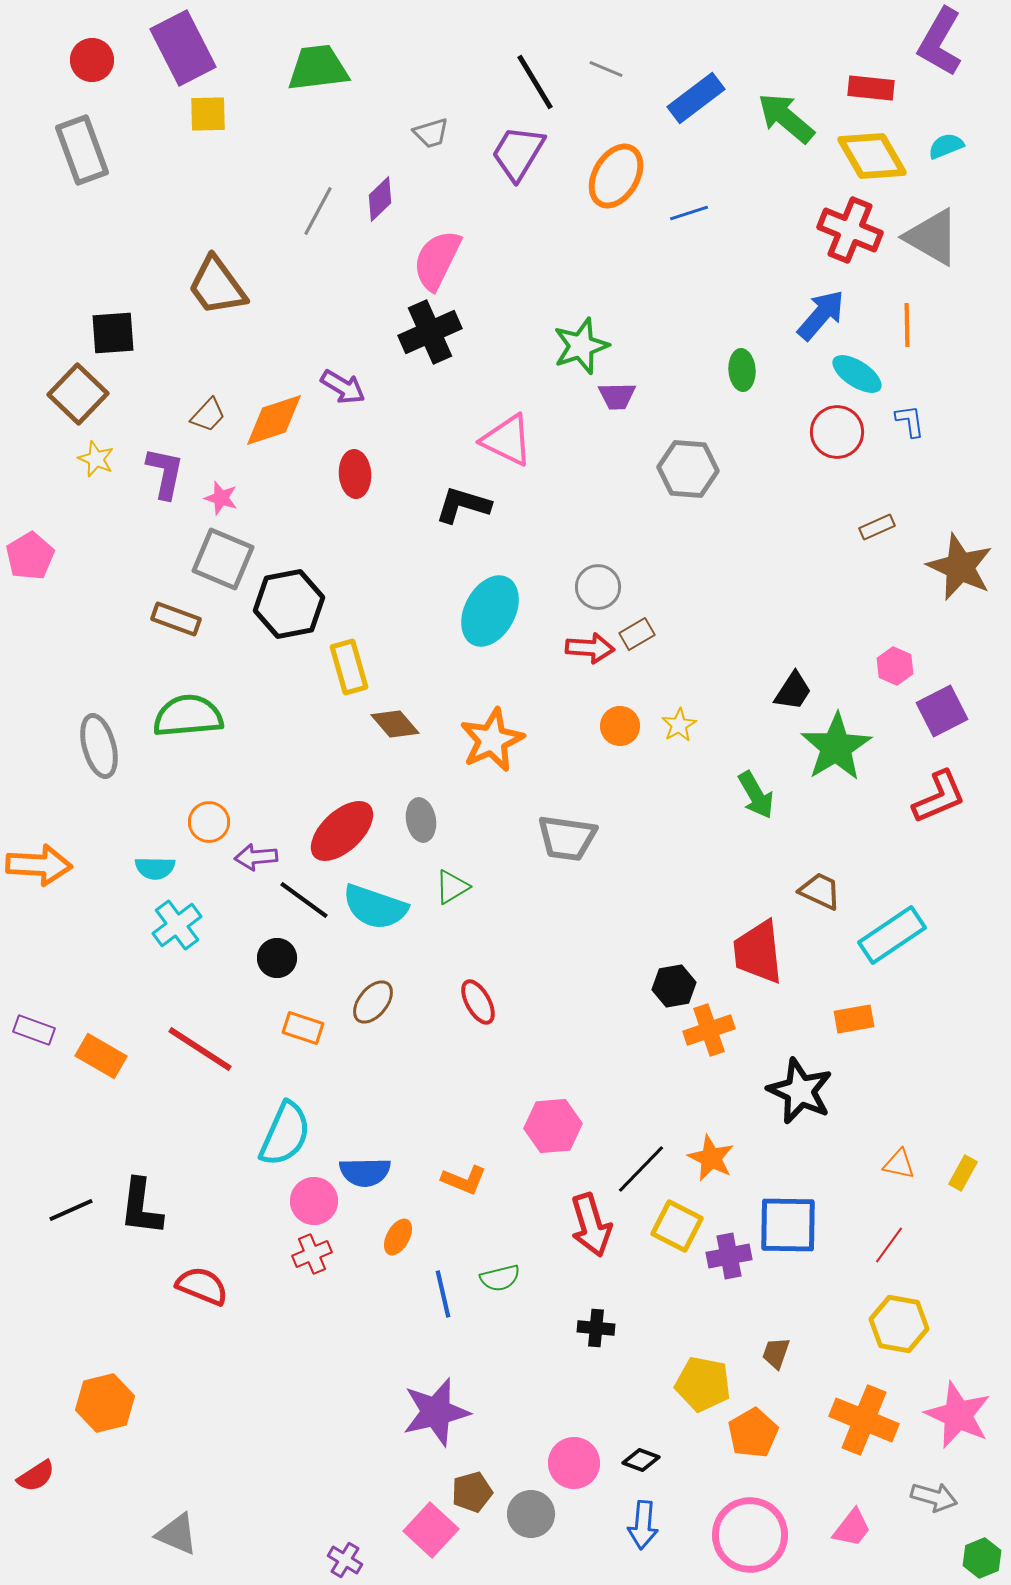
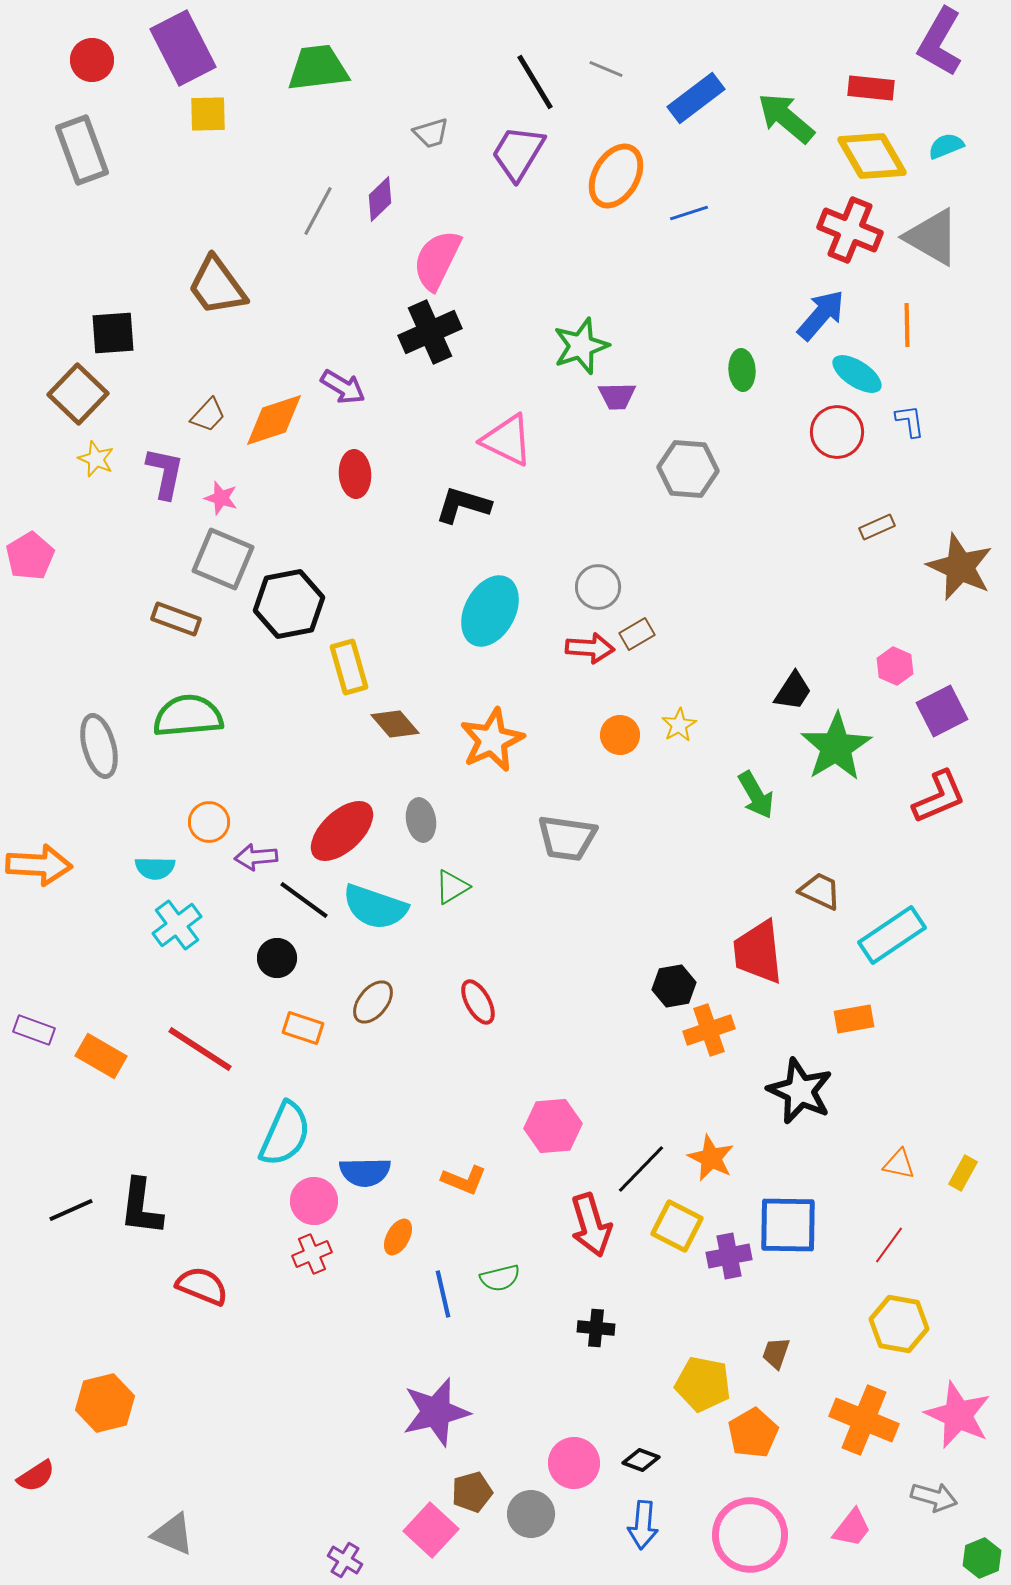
orange circle at (620, 726): moved 9 px down
gray triangle at (177, 1534): moved 4 px left
